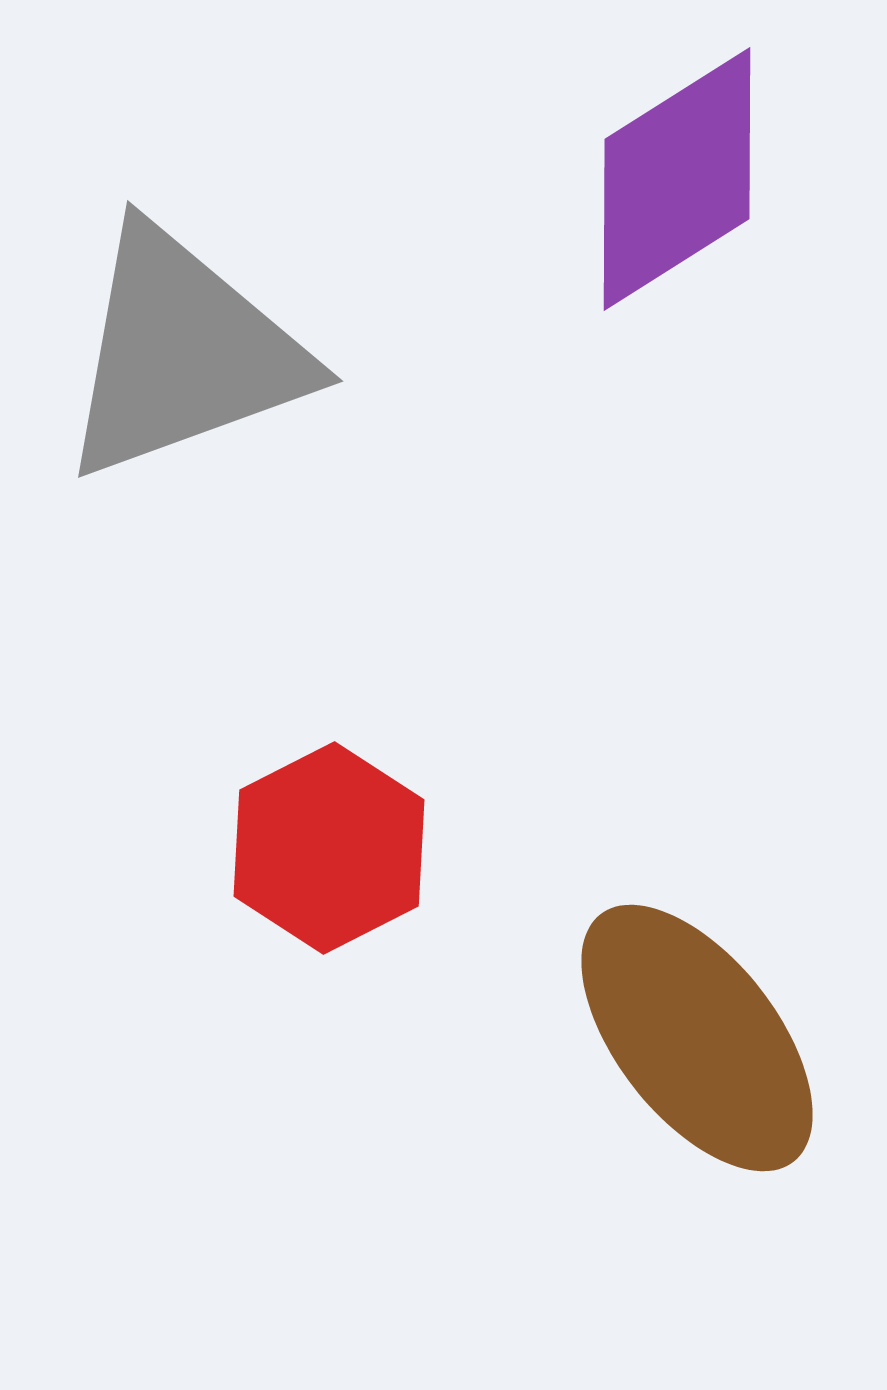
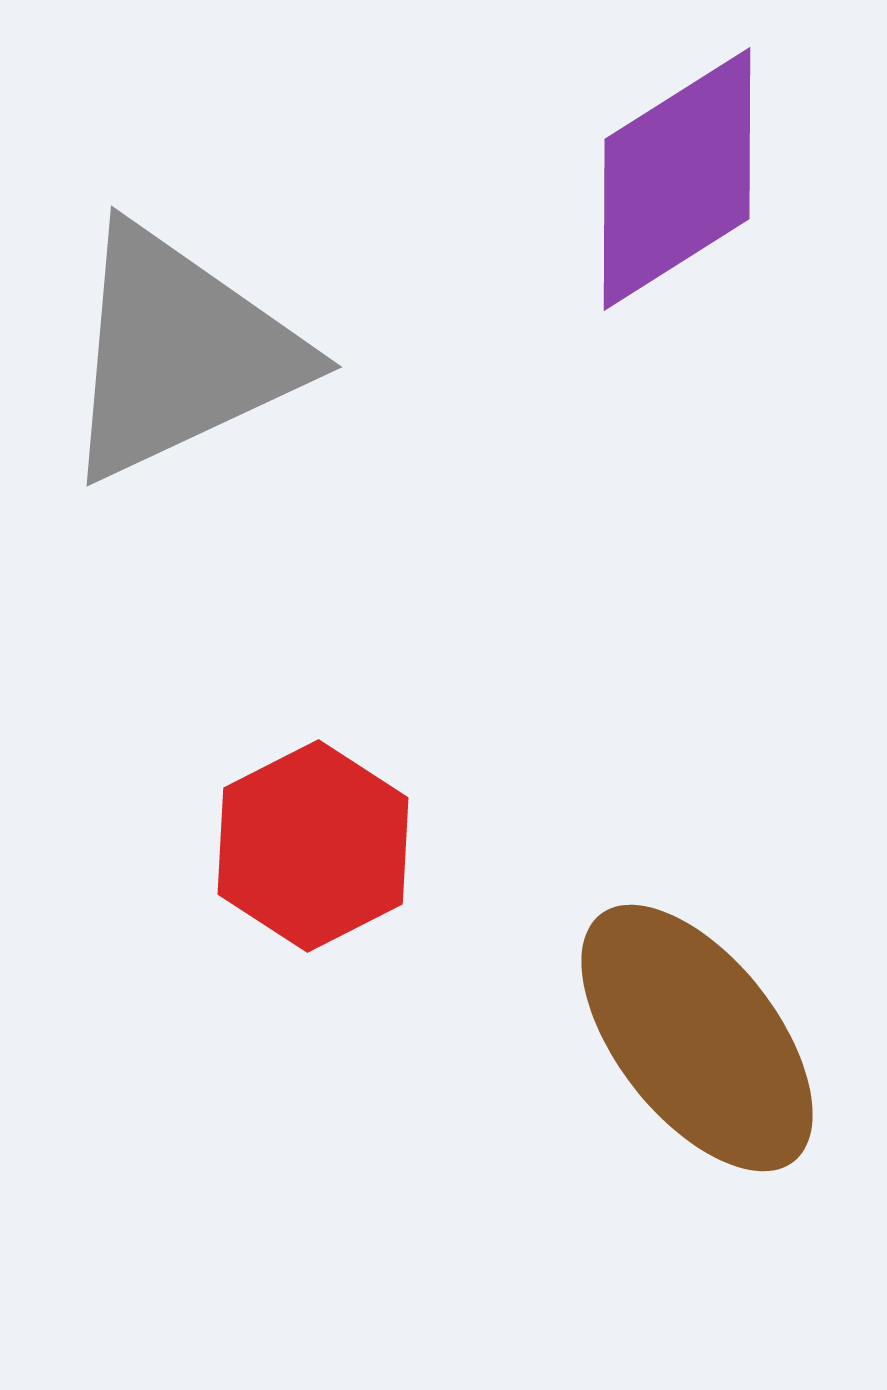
gray triangle: moved 3 px left; rotated 5 degrees counterclockwise
red hexagon: moved 16 px left, 2 px up
